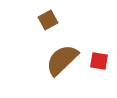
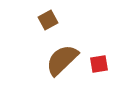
red square: moved 3 px down; rotated 18 degrees counterclockwise
